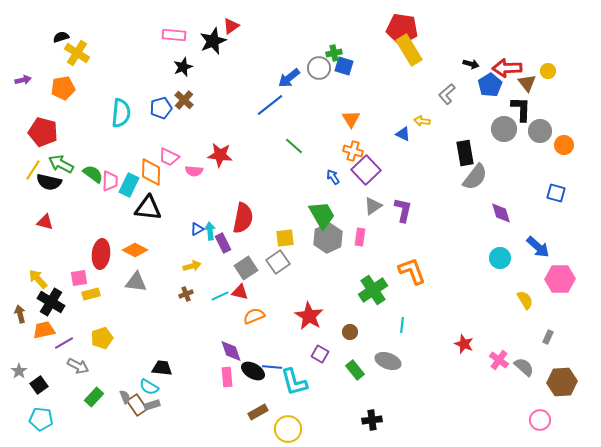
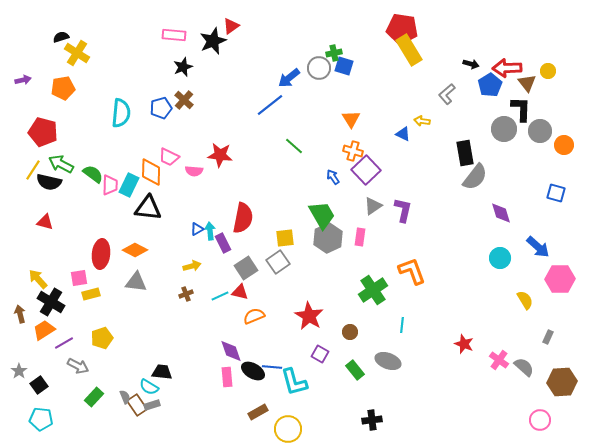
pink trapezoid at (110, 181): moved 4 px down
orange trapezoid at (44, 330): rotated 20 degrees counterclockwise
black trapezoid at (162, 368): moved 4 px down
